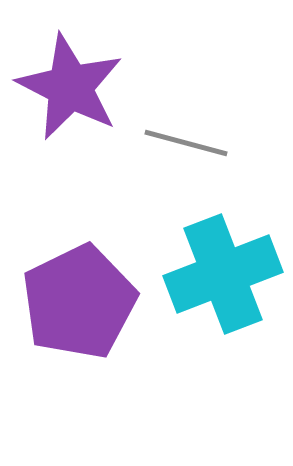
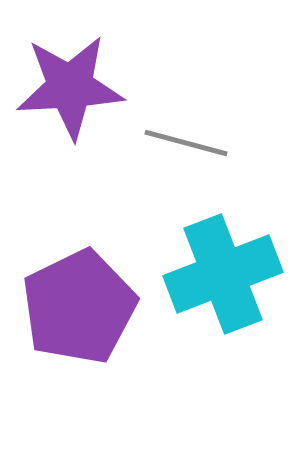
purple star: rotated 30 degrees counterclockwise
purple pentagon: moved 5 px down
